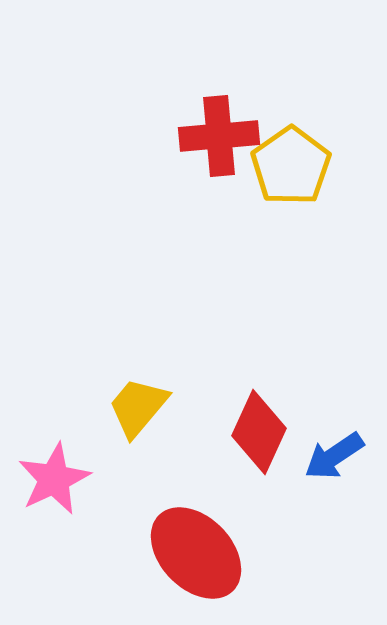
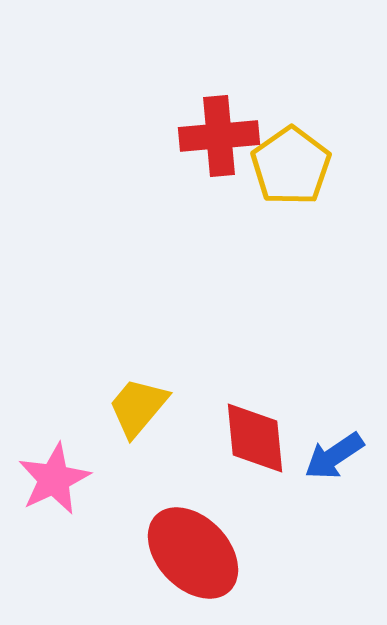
red diamond: moved 4 px left, 6 px down; rotated 30 degrees counterclockwise
red ellipse: moved 3 px left
